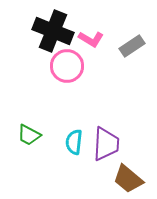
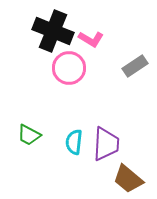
gray rectangle: moved 3 px right, 20 px down
pink circle: moved 2 px right, 2 px down
